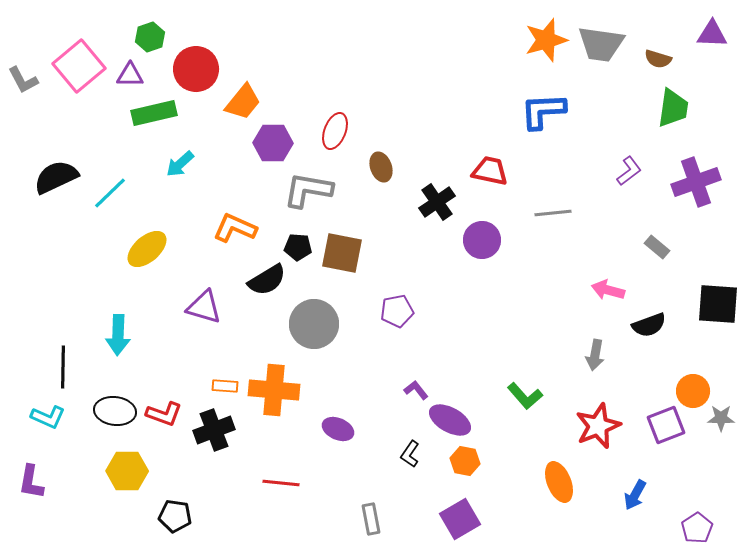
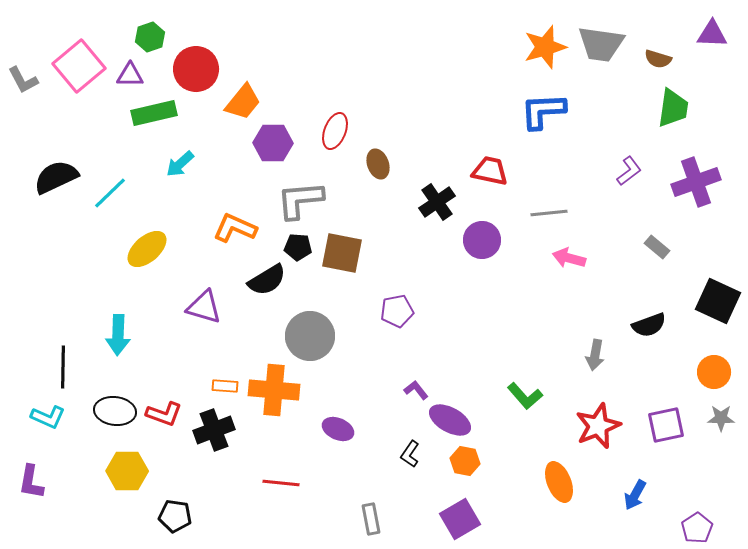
orange star at (546, 40): moved 1 px left, 7 px down
brown ellipse at (381, 167): moved 3 px left, 3 px up
gray L-shape at (308, 190): moved 8 px left, 10 px down; rotated 15 degrees counterclockwise
gray line at (553, 213): moved 4 px left
pink arrow at (608, 290): moved 39 px left, 32 px up
black square at (718, 304): moved 3 px up; rotated 21 degrees clockwise
gray circle at (314, 324): moved 4 px left, 12 px down
orange circle at (693, 391): moved 21 px right, 19 px up
purple square at (666, 425): rotated 9 degrees clockwise
